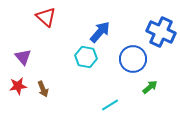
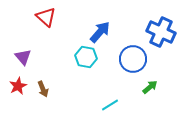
red star: rotated 18 degrees counterclockwise
